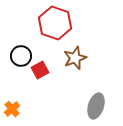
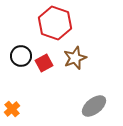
red square: moved 4 px right, 7 px up
gray ellipse: moved 2 px left; rotated 35 degrees clockwise
